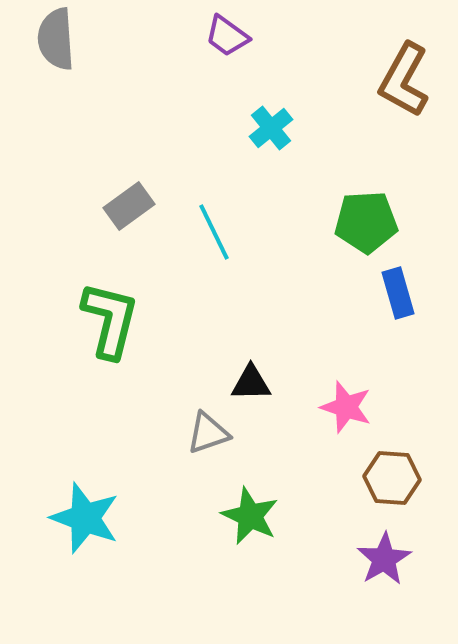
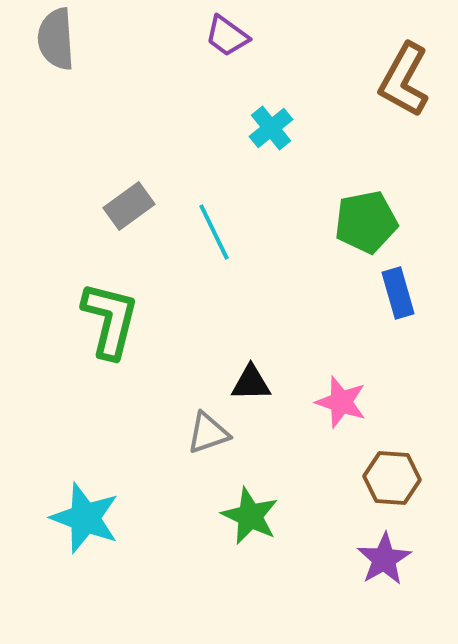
green pentagon: rotated 8 degrees counterclockwise
pink star: moved 5 px left, 5 px up
